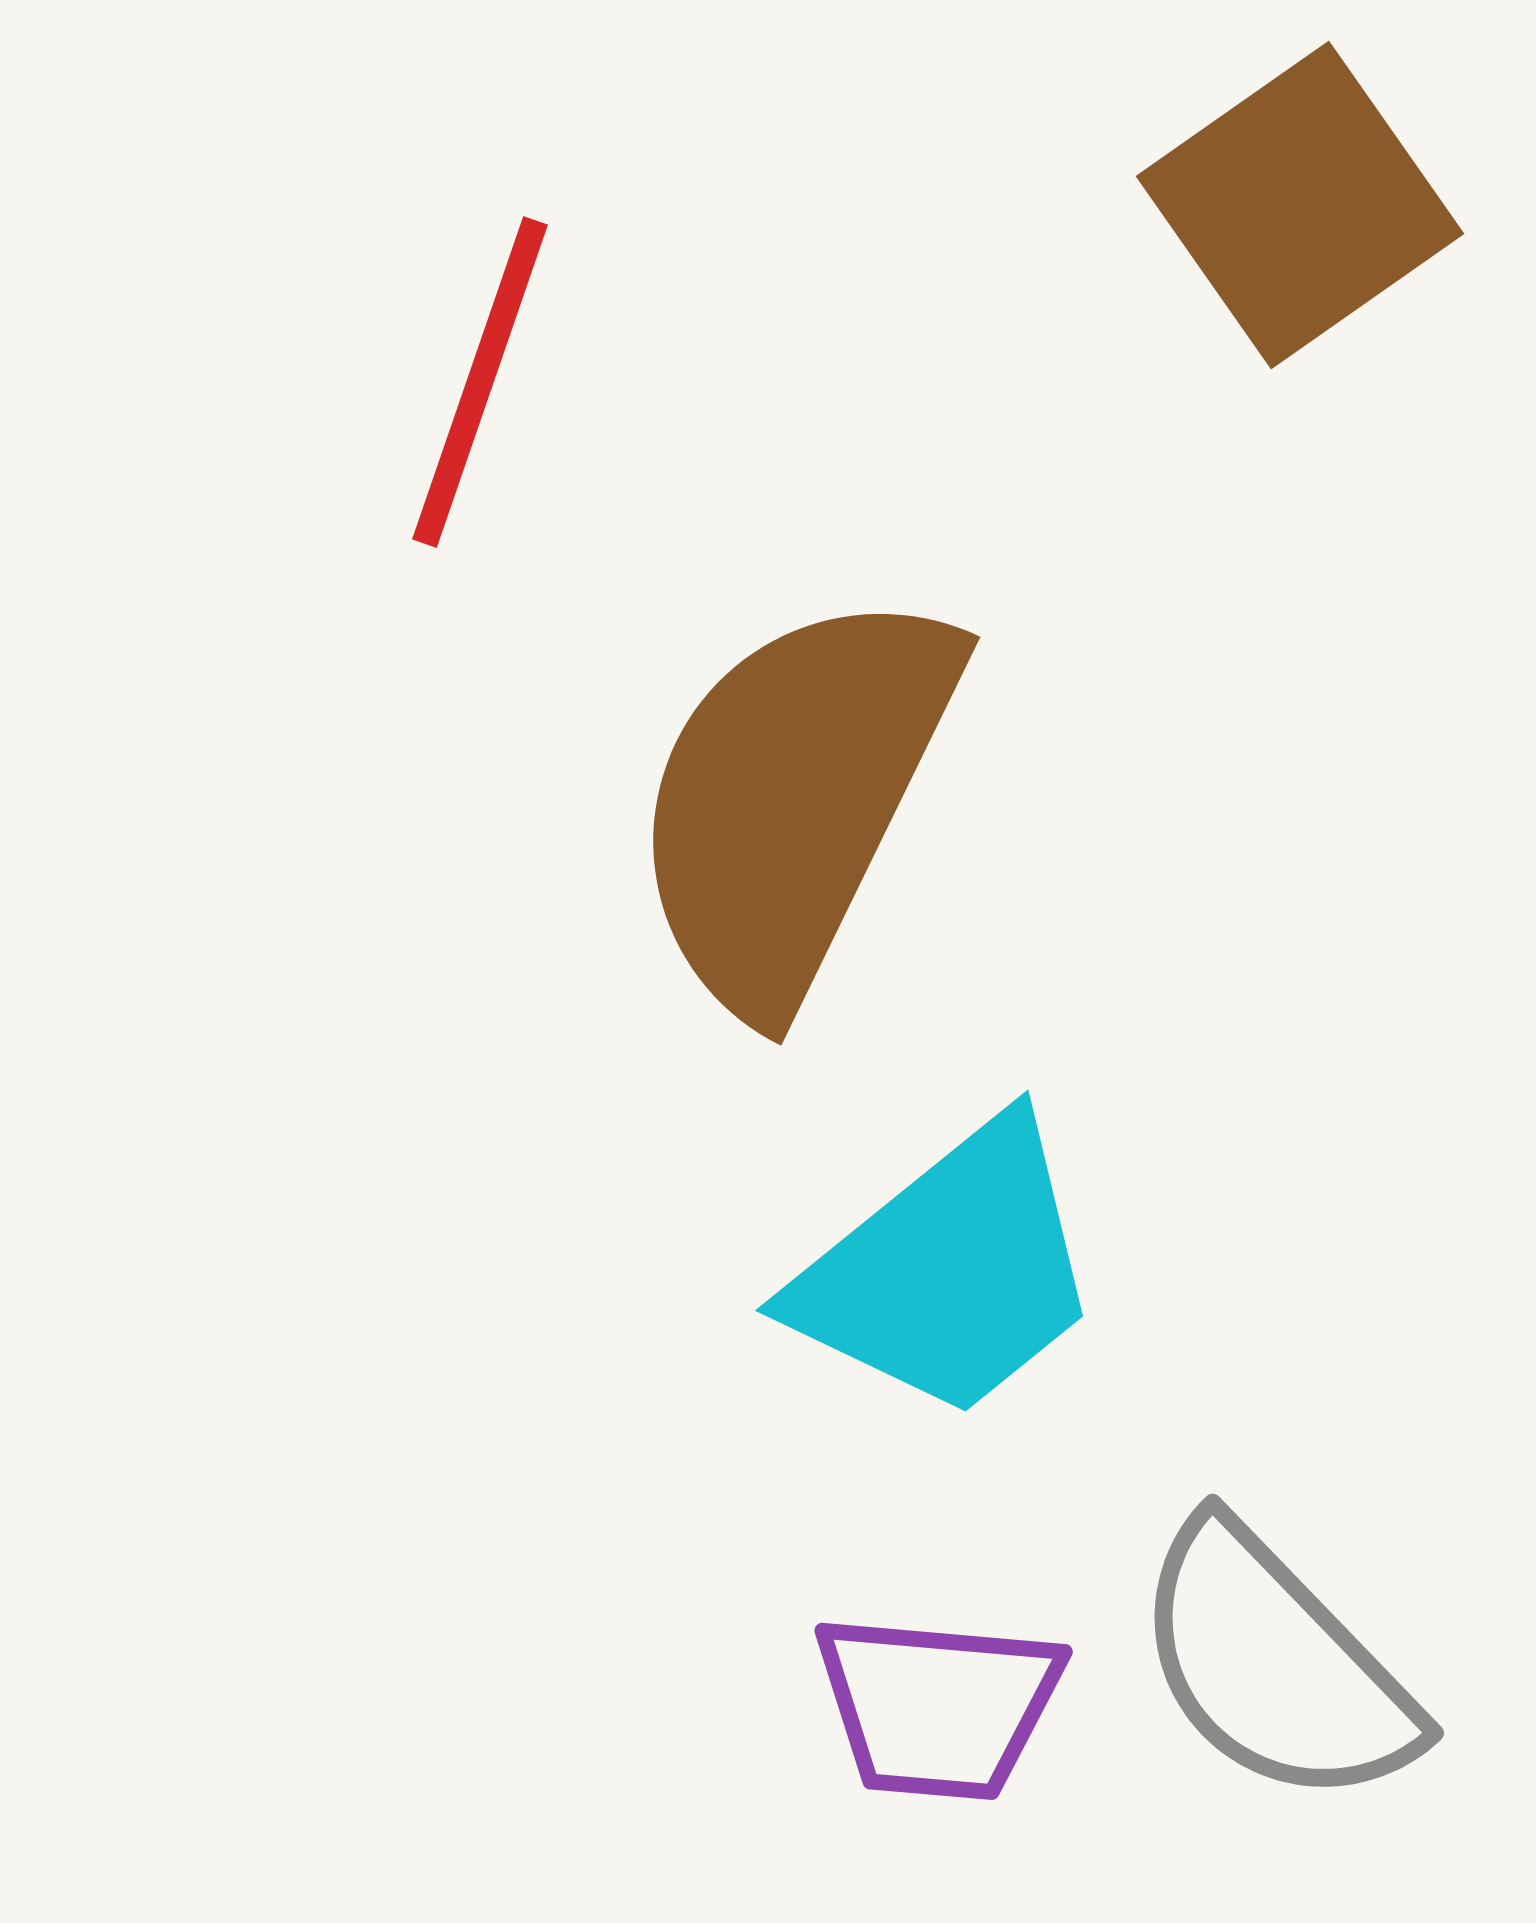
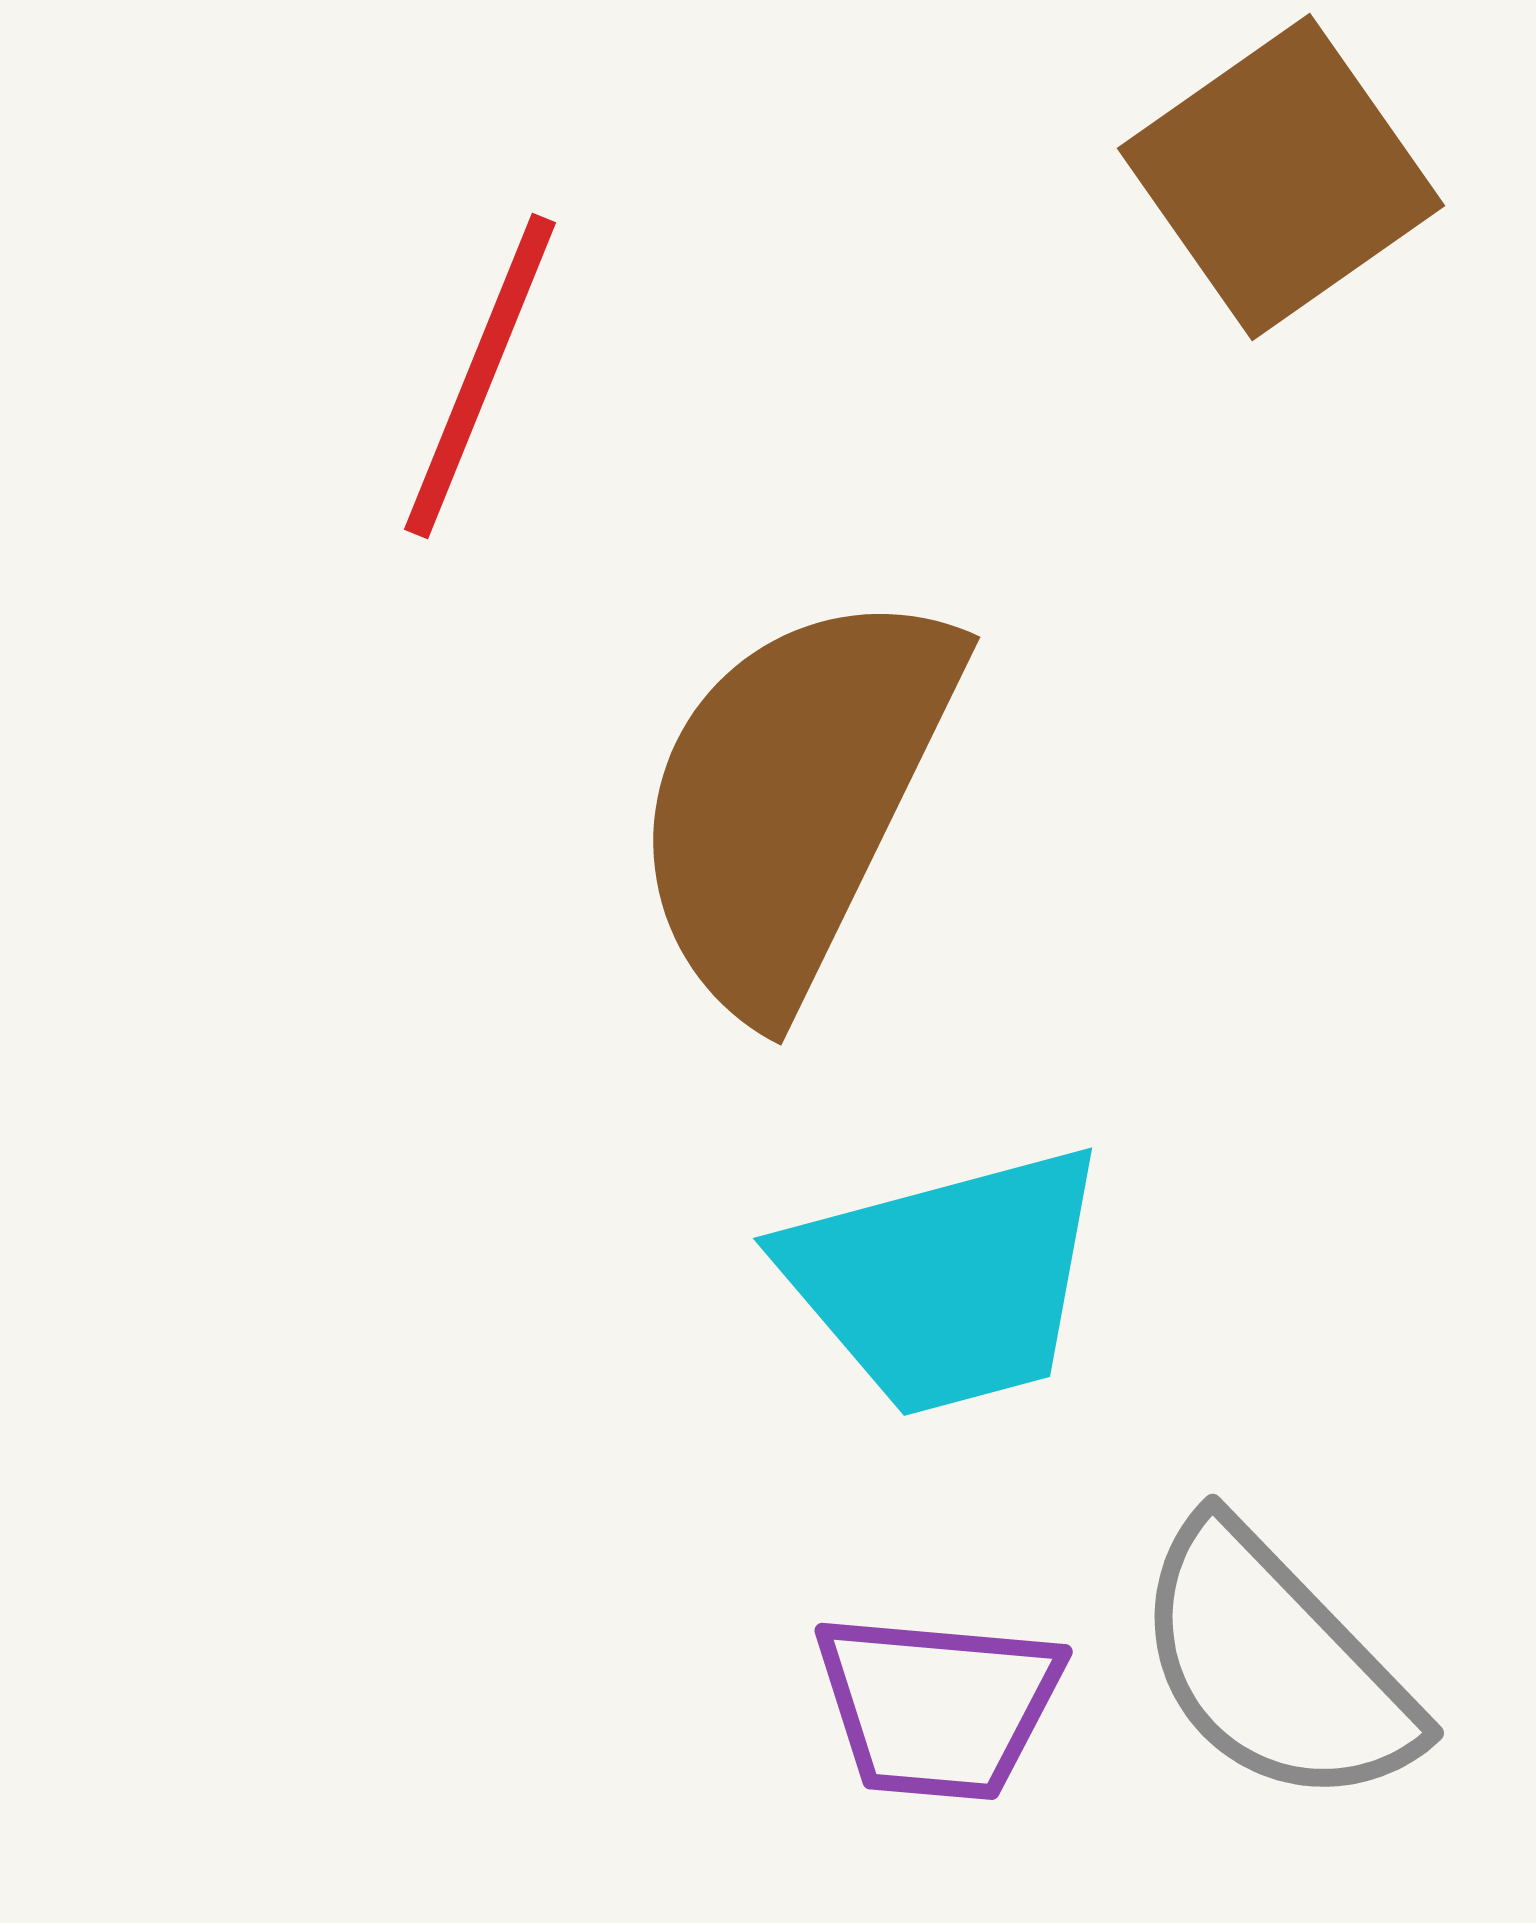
brown square: moved 19 px left, 28 px up
red line: moved 6 px up; rotated 3 degrees clockwise
cyan trapezoid: moved 3 px left, 10 px down; rotated 24 degrees clockwise
